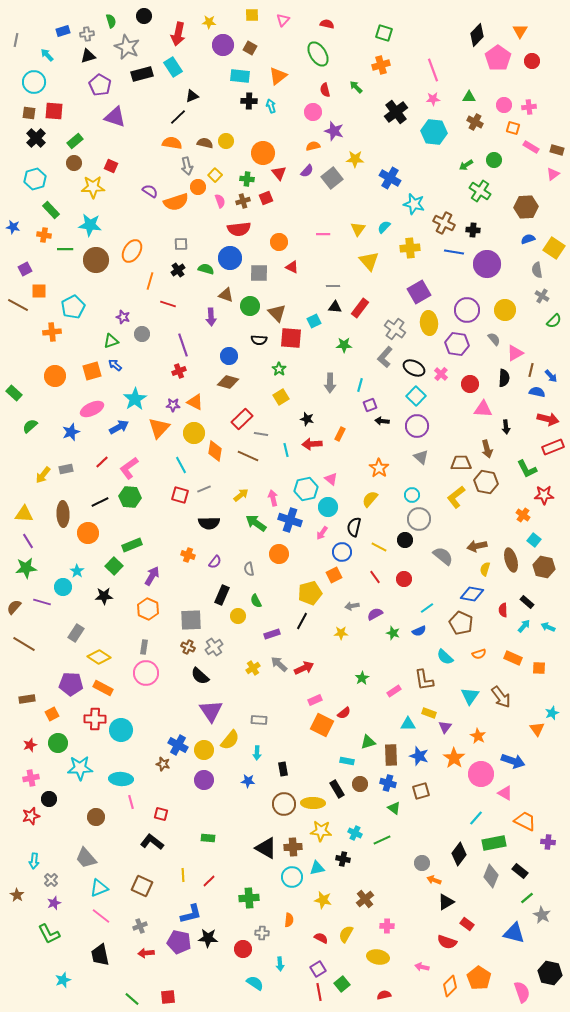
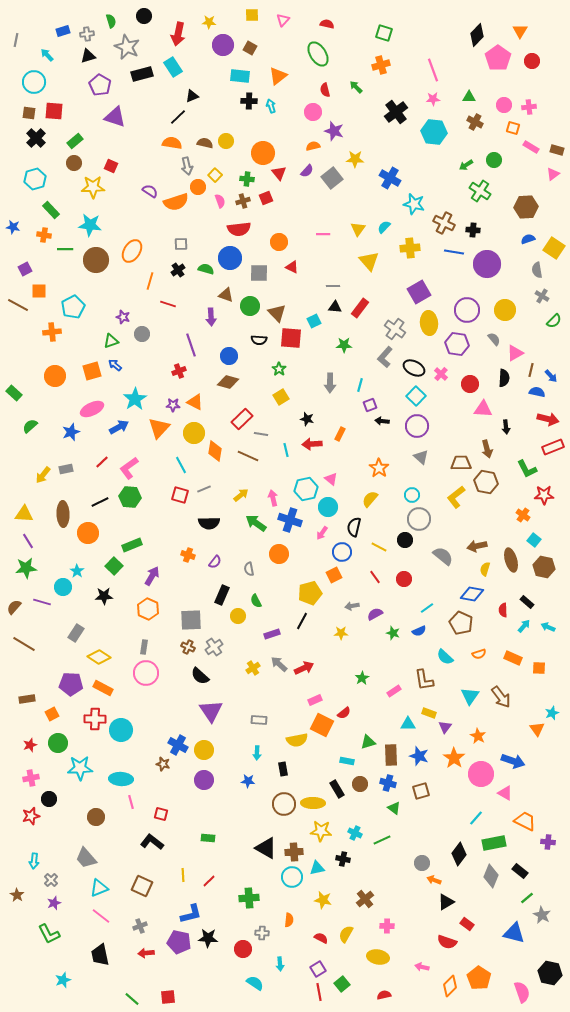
purple line at (183, 345): moved 8 px right
yellow semicircle at (230, 740): moved 67 px right; rotated 40 degrees clockwise
brown cross at (293, 847): moved 1 px right, 5 px down
